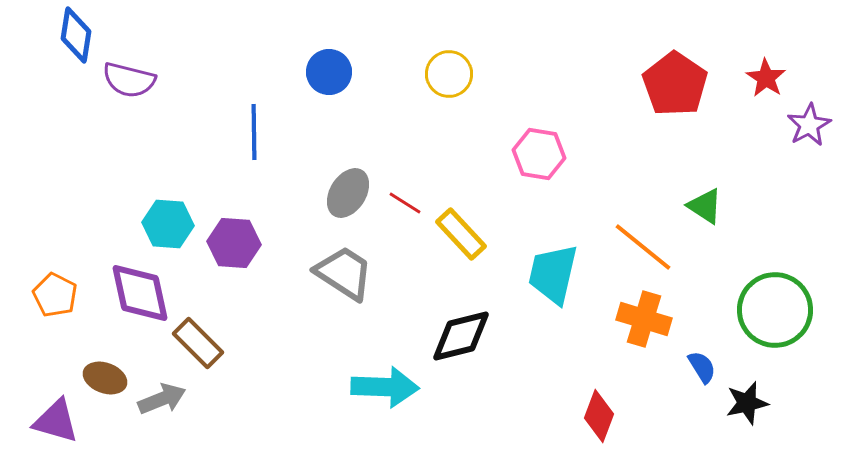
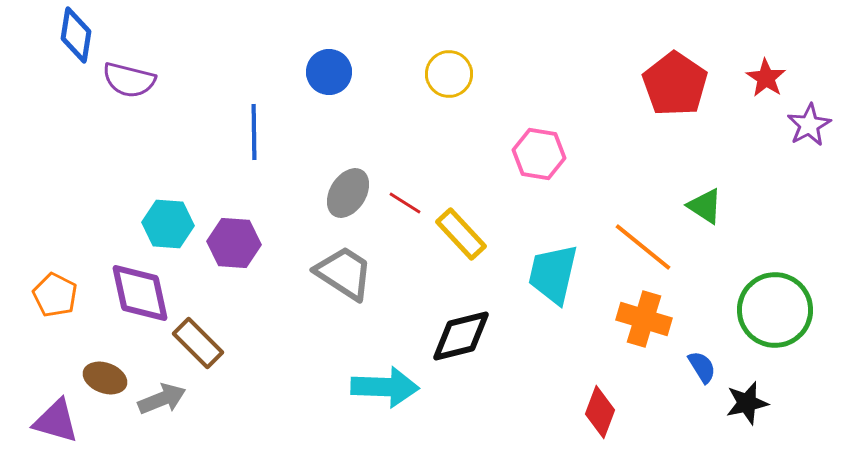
red diamond: moved 1 px right, 4 px up
